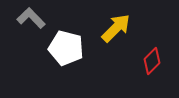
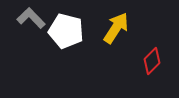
yellow arrow: rotated 12 degrees counterclockwise
white pentagon: moved 17 px up
